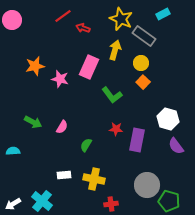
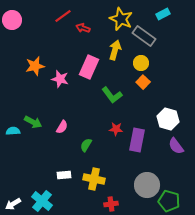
cyan semicircle: moved 20 px up
